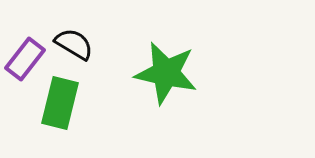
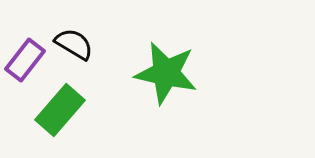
purple rectangle: moved 1 px down
green rectangle: moved 7 px down; rotated 27 degrees clockwise
